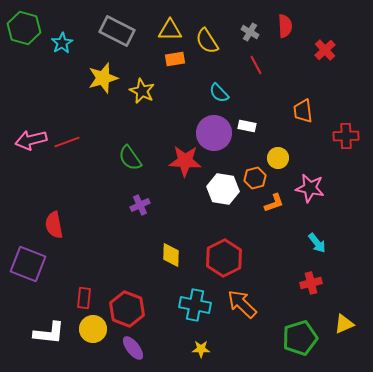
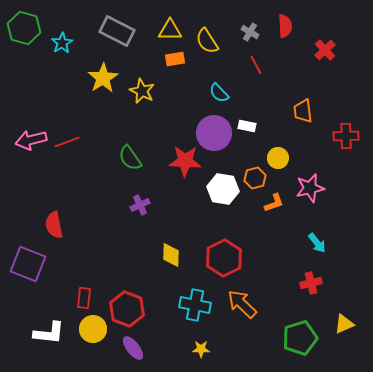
yellow star at (103, 78): rotated 16 degrees counterclockwise
pink star at (310, 188): rotated 24 degrees counterclockwise
